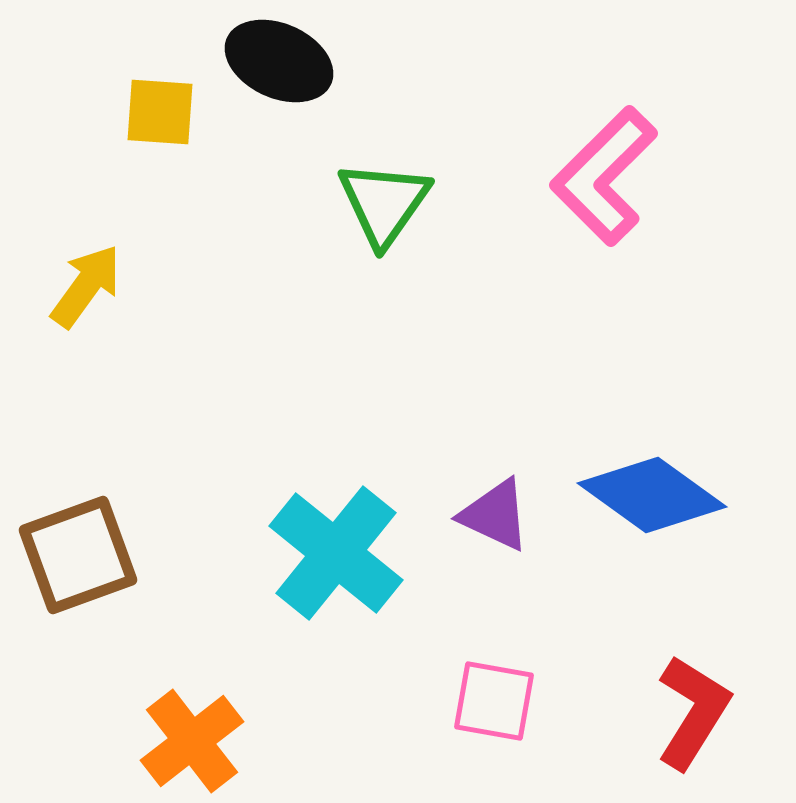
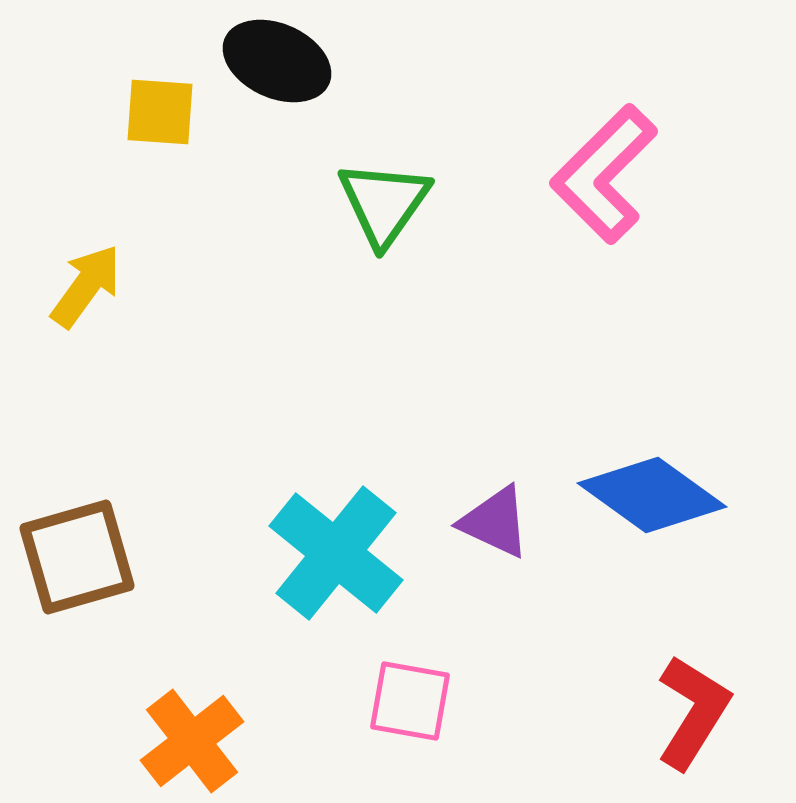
black ellipse: moved 2 px left
pink L-shape: moved 2 px up
purple triangle: moved 7 px down
brown square: moved 1 px left, 2 px down; rotated 4 degrees clockwise
pink square: moved 84 px left
